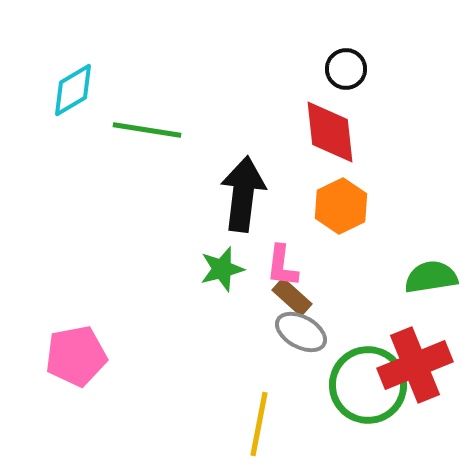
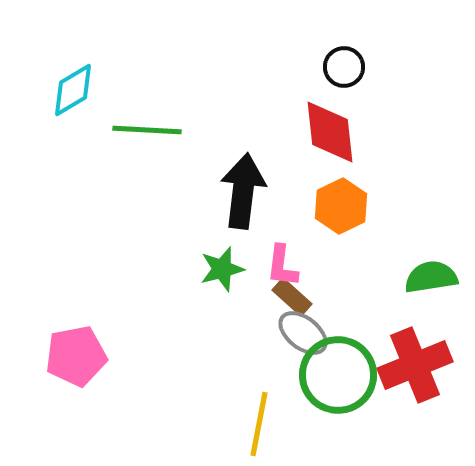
black circle: moved 2 px left, 2 px up
green line: rotated 6 degrees counterclockwise
black arrow: moved 3 px up
gray ellipse: moved 2 px right, 1 px down; rotated 9 degrees clockwise
green circle: moved 30 px left, 10 px up
